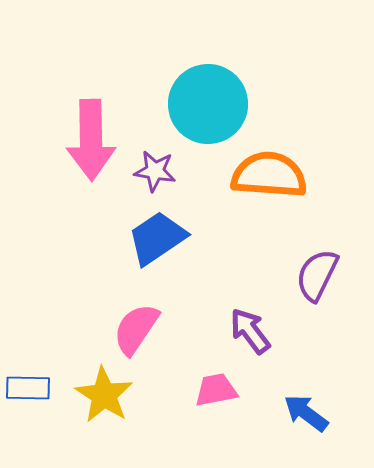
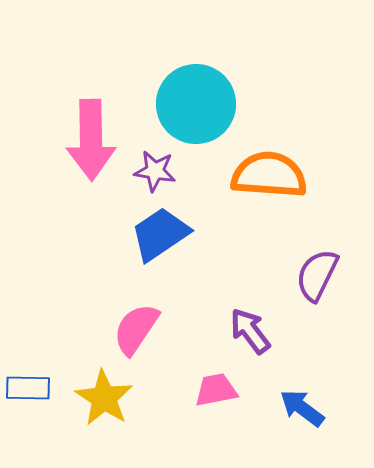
cyan circle: moved 12 px left
blue trapezoid: moved 3 px right, 4 px up
yellow star: moved 3 px down
blue arrow: moved 4 px left, 5 px up
